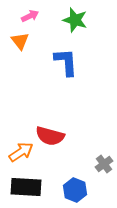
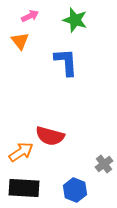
black rectangle: moved 2 px left, 1 px down
